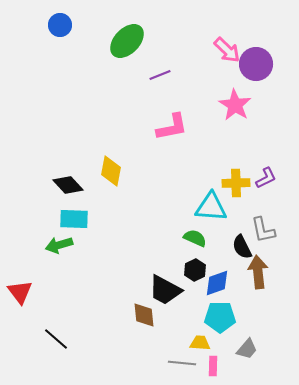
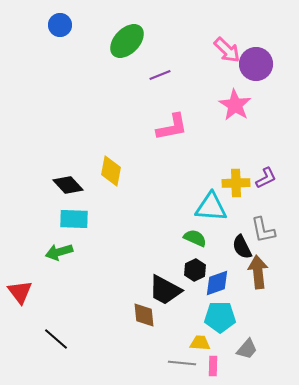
green arrow: moved 7 px down
